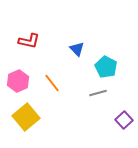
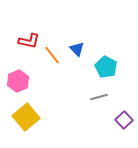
orange line: moved 28 px up
gray line: moved 1 px right, 4 px down
